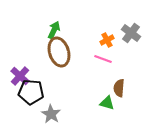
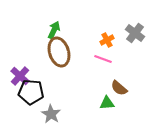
gray cross: moved 4 px right
brown semicircle: rotated 54 degrees counterclockwise
green triangle: rotated 21 degrees counterclockwise
